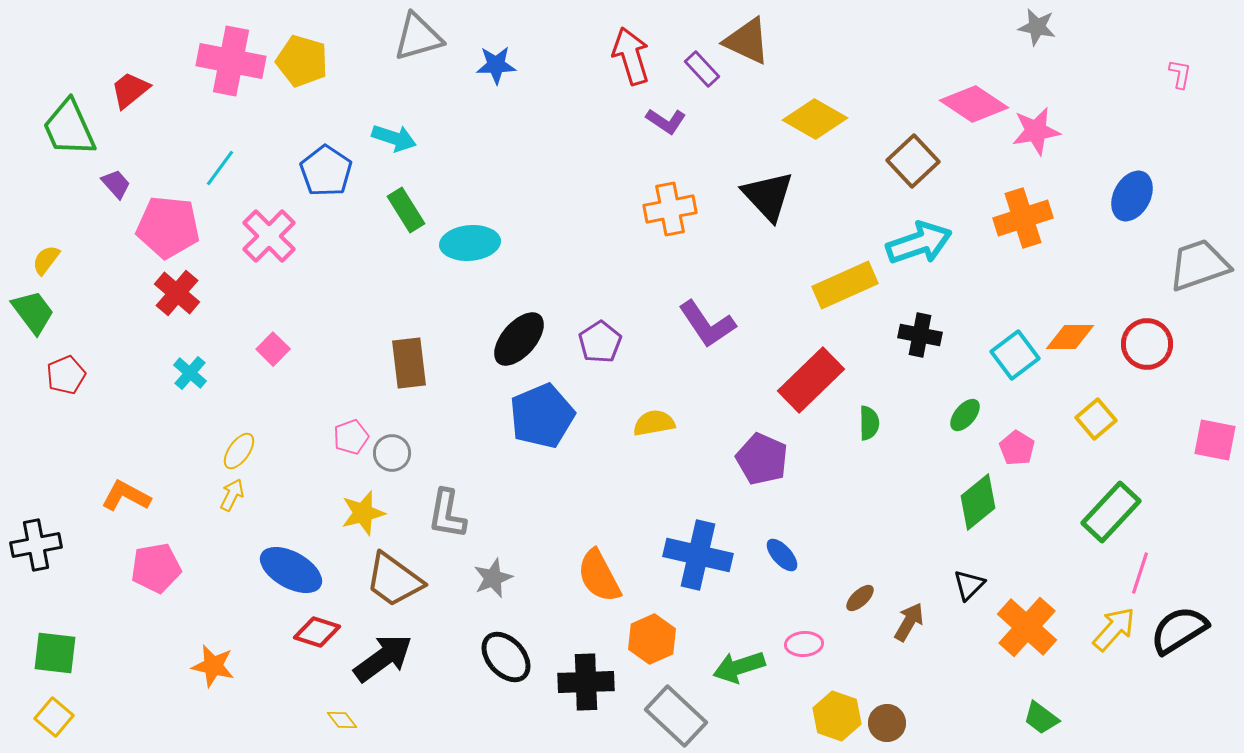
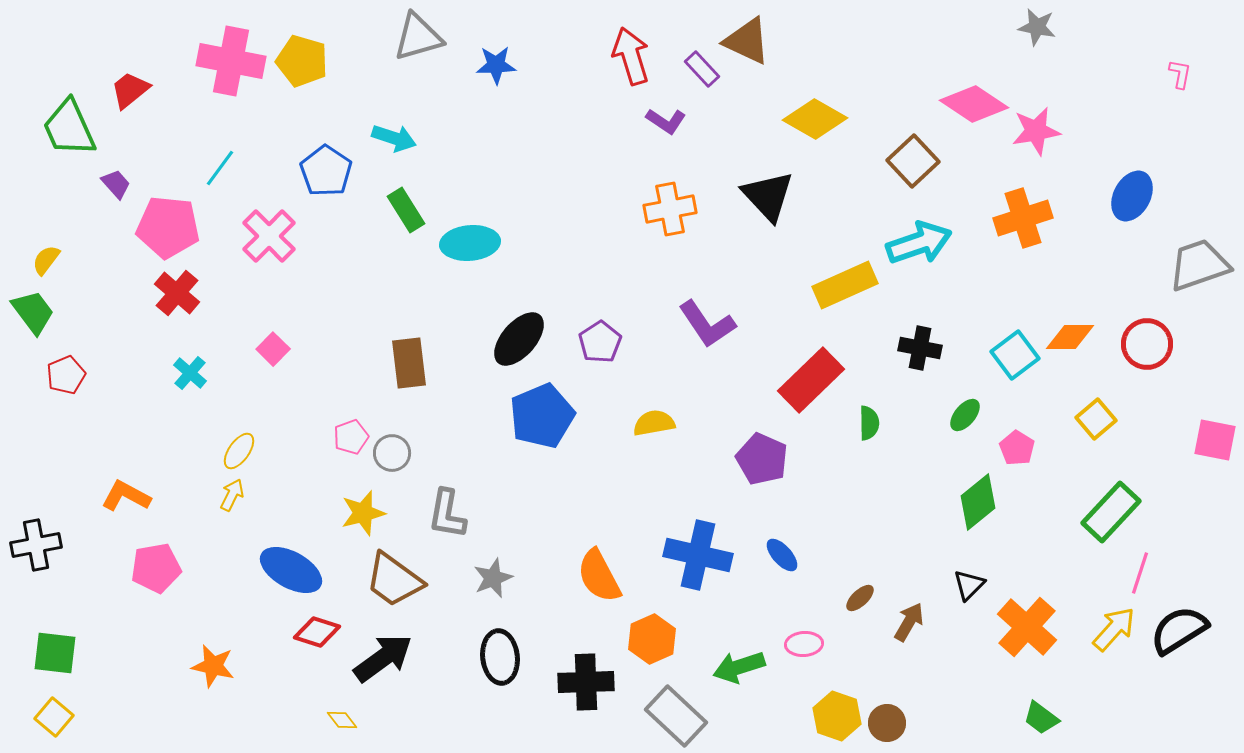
black cross at (920, 335): moved 13 px down
black ellipse at (506, 657): moved 6 px left; rotated 36 degrees clockwise
